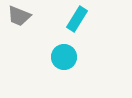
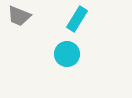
cyan circle: moved 3 px right, 3 px up
